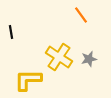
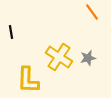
orange line: moved 11 px right, 3 px up
gray star: moved 1 px left, 1 px up
yellow L-shape: rotated 88 degrees counterclockwise
